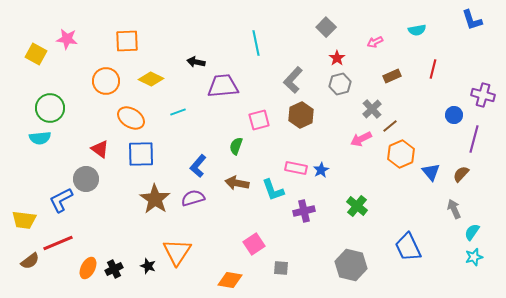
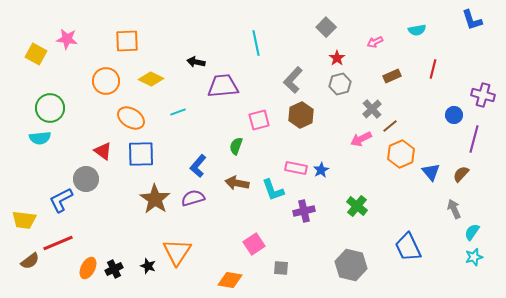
red triangle at (100, 149): moved 3 px right, 2 px down
